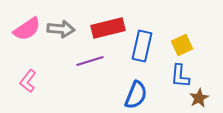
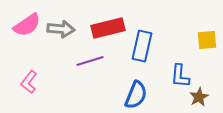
pink semicircle: moved 4 px up
yellow square: moved 25 px right, 5 px up; rotated 20 degrees clockwise
pink L-shape: moved 1 px right, 1 px down
brown star: moved 1 px up
